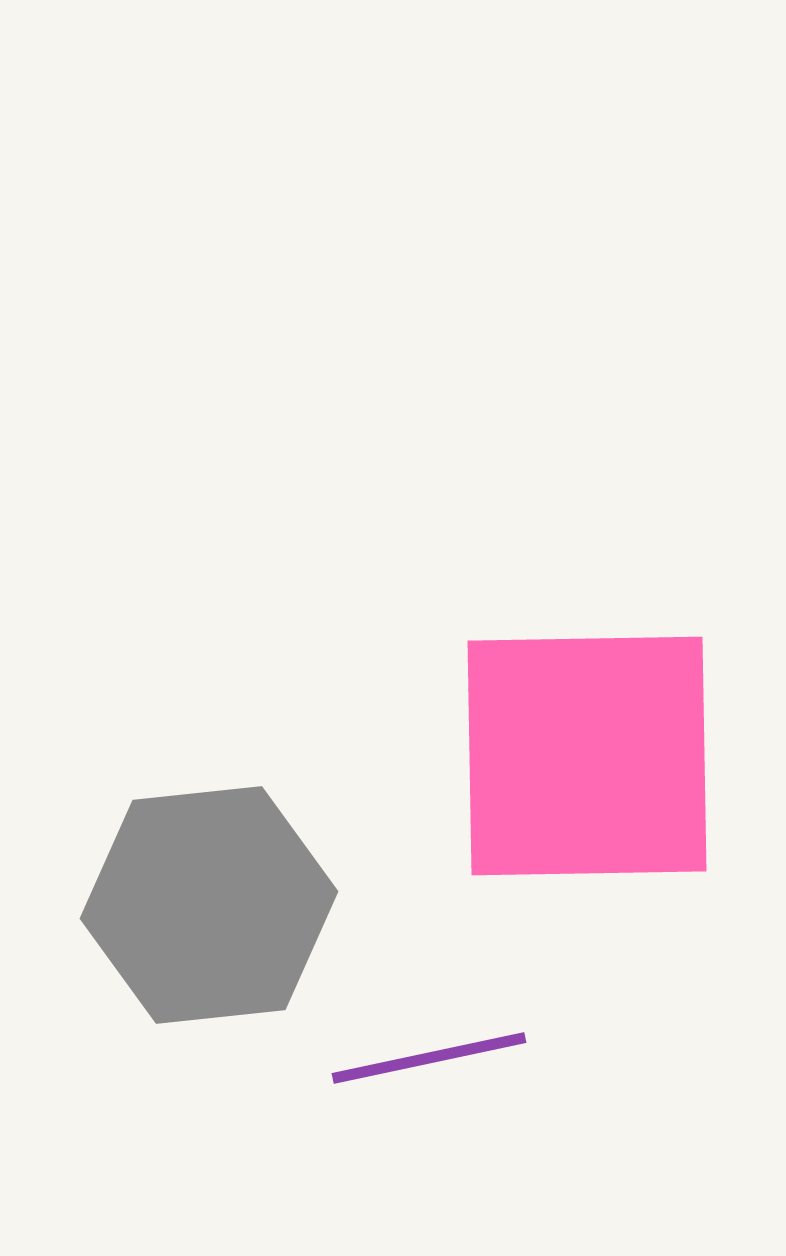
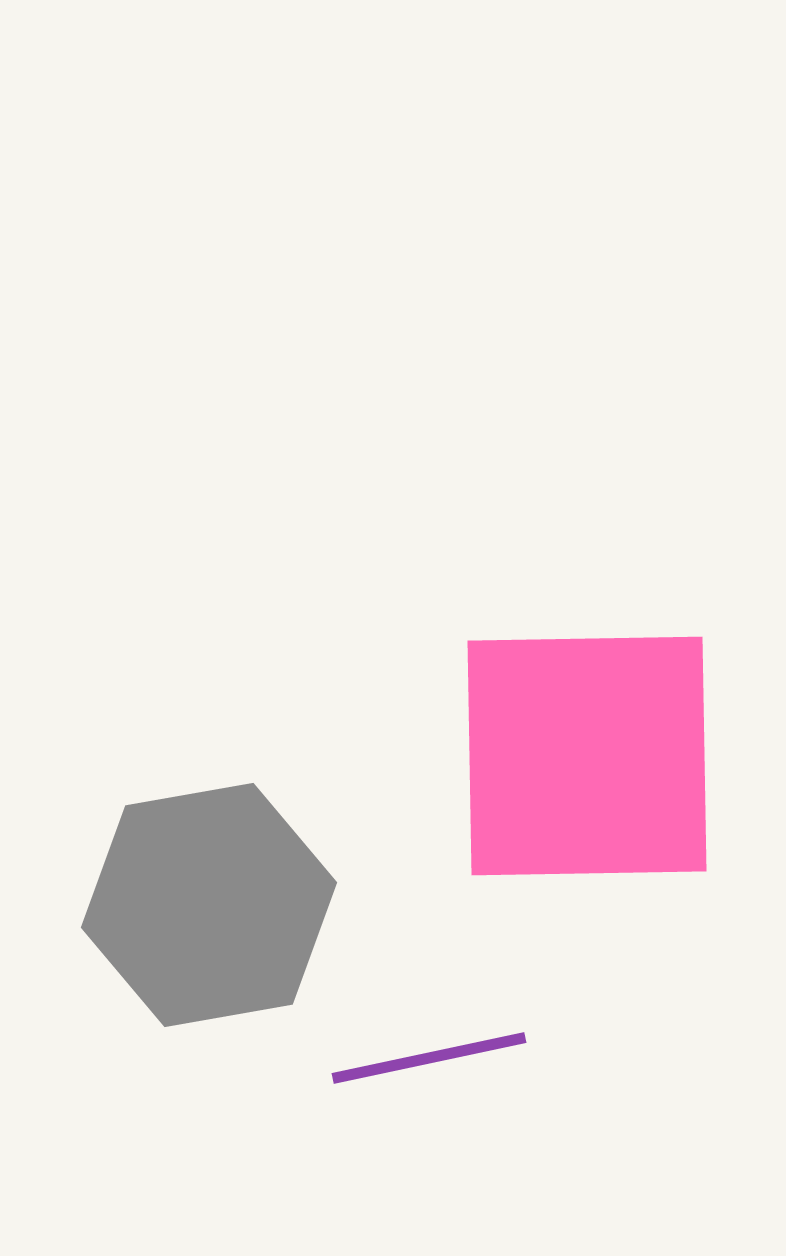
gray hexagon: rotated 4 degrees counterclockwise
